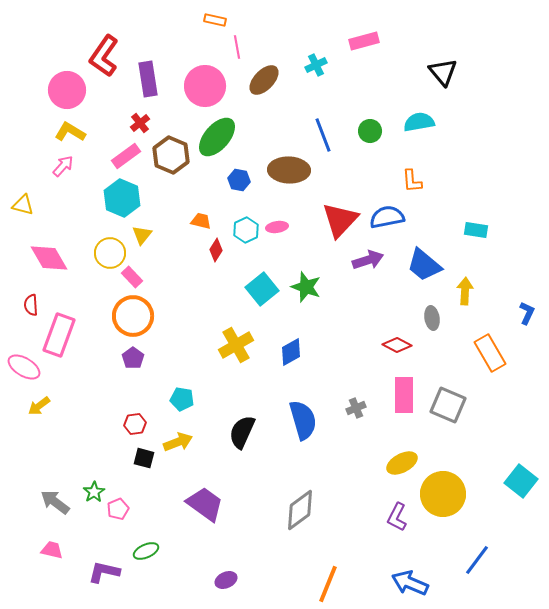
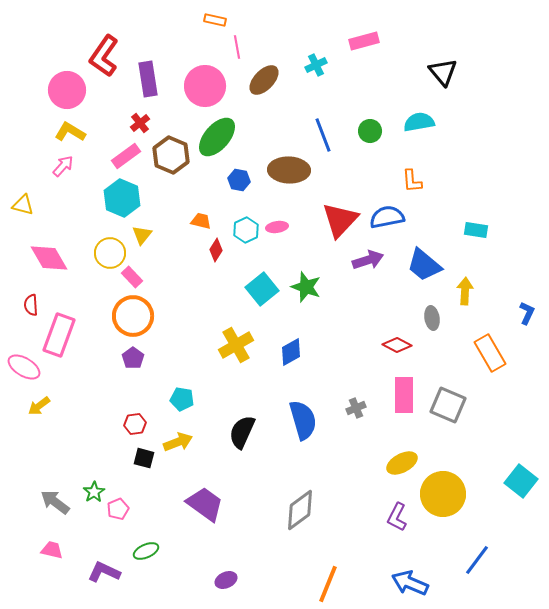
purple L-shape at (104, 572): rotated 12 degrees clockwise
